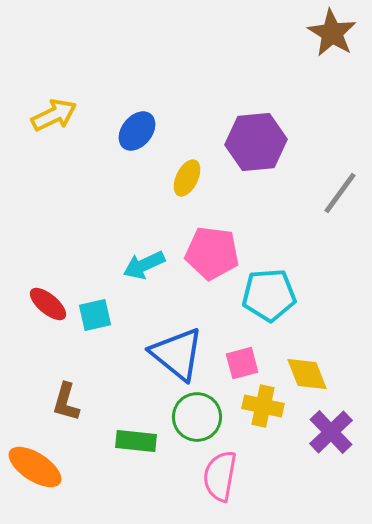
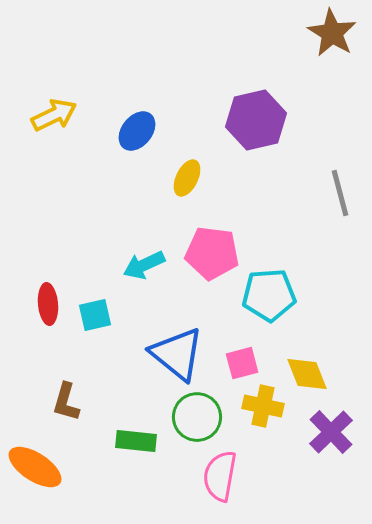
purple hexagon: moved 22 px up; rotated 8 degrees counterclockwise
gray line: rotated 51 degrees counterclockwise
red ellipse: rotated 45 degrees clockwise
